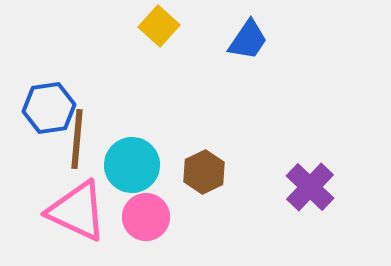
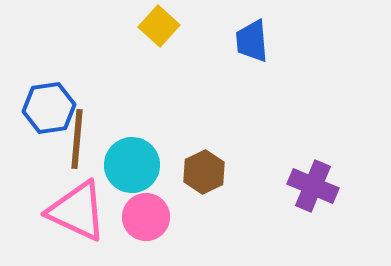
blue trapezoid: moved 4 px right, 1 px down; rotated 141 degrees clockwise
purple cross: moved 3 px right, 1 px up; rotated 21 degrees counterclockwise
